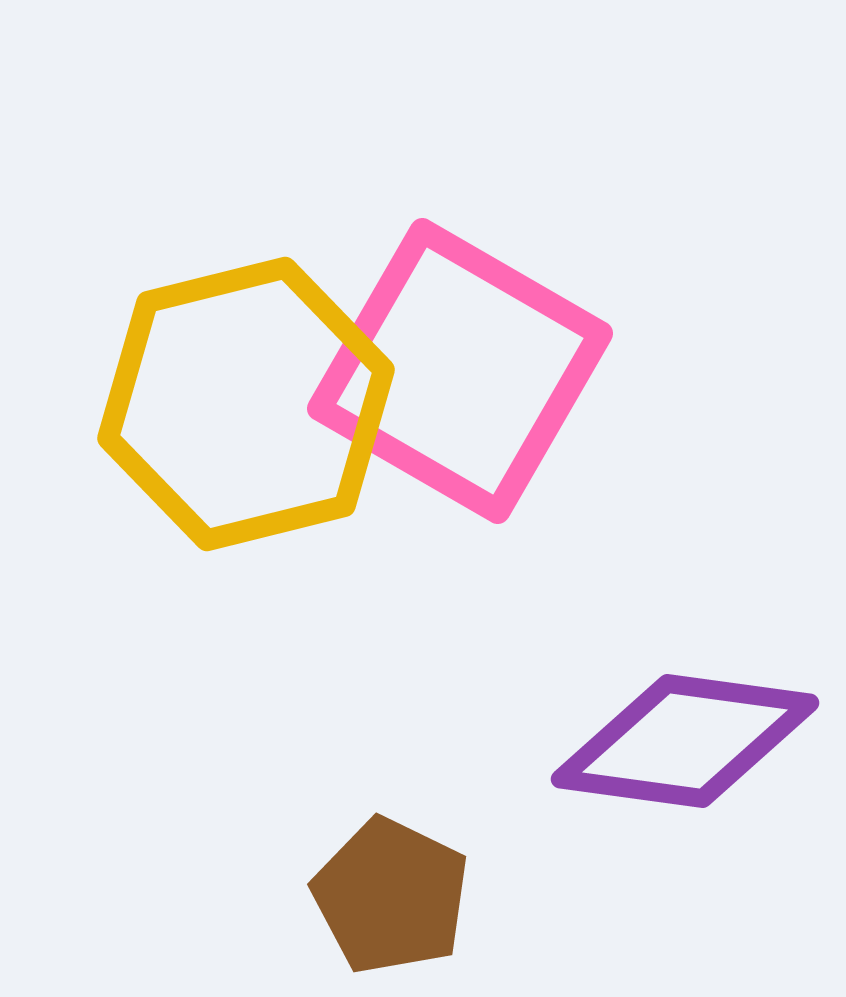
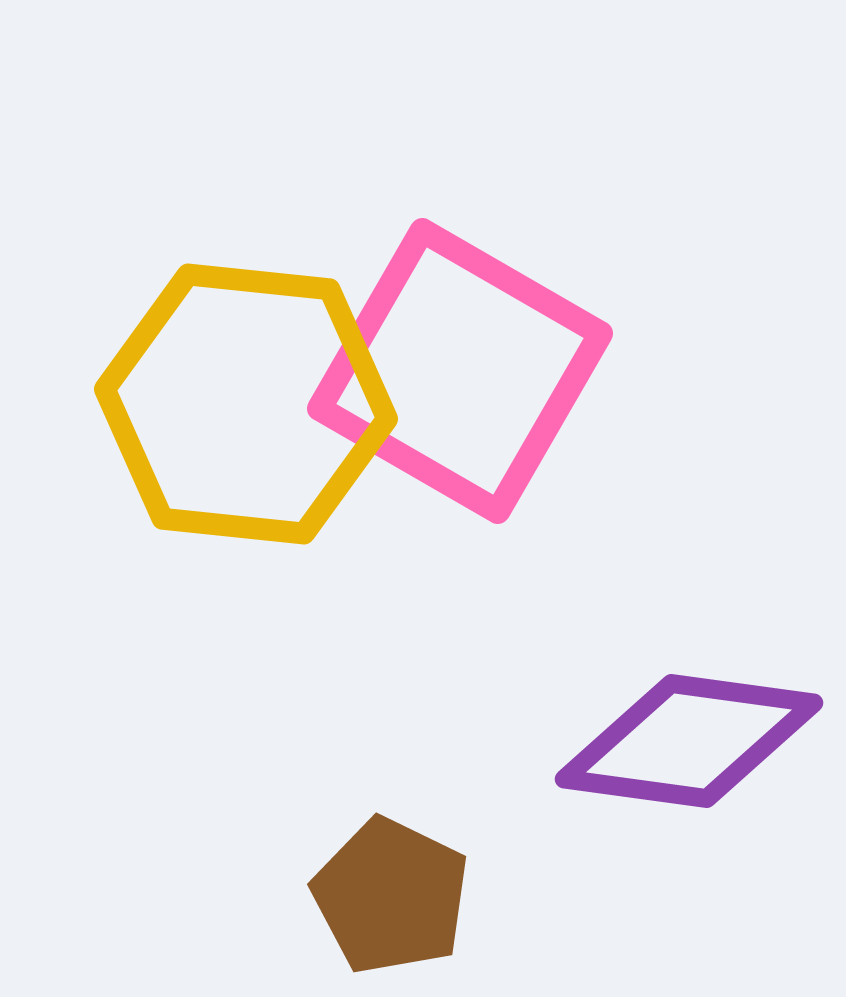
yellow hexagon: rotated 20 degrees clockwise
purple diamond: moved 4 px right
